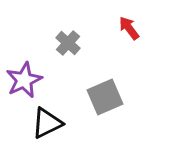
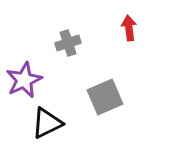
red arrow: rotated 30 degrees clockwise
gray cross: rotated 30 degrees clockwise
